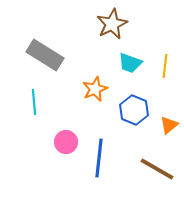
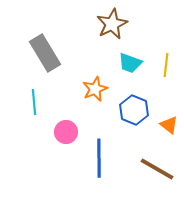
gray rectangle: moved 2 px up; rotated 27 degrees clockwise
yellow line: moved 1 px right, 1 px up
orange triangle: rotated 42 degrees counterclockwise
pink circle: moved 10 px up
blue line: rotated 6 degrees counterclockwise
